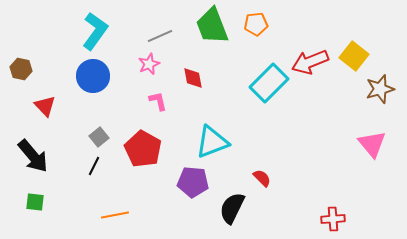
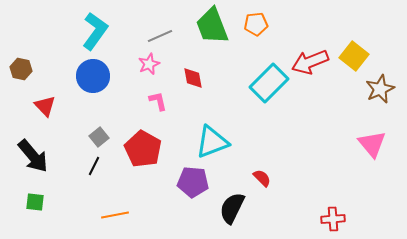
brown star: rotated 8 degrees counterclockwise
